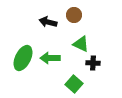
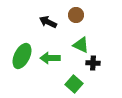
brown circle: moved 2 px right
black arrow: rotated 12 degrees clockwise
green triangle: moved 1 px down
green ellipse: moved 1 px left, 2 px up
